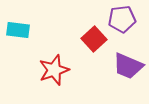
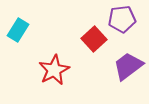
cyan rectangle: rotated 65 degrees counterclockwise
purple trapezoid: rotated 120 degrees clockwise
red star: rotated 8 degrees counterclockwise
